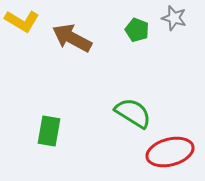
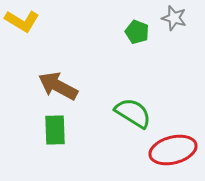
green pentagon: moved 2 px down
brown arrow: moved 14 px left, 48 px down
green rectangle: moved 6 px right, 1 px up; rotated 12 degrees counterclockwise
red ellipse: moved 3 px right, 2 px up
